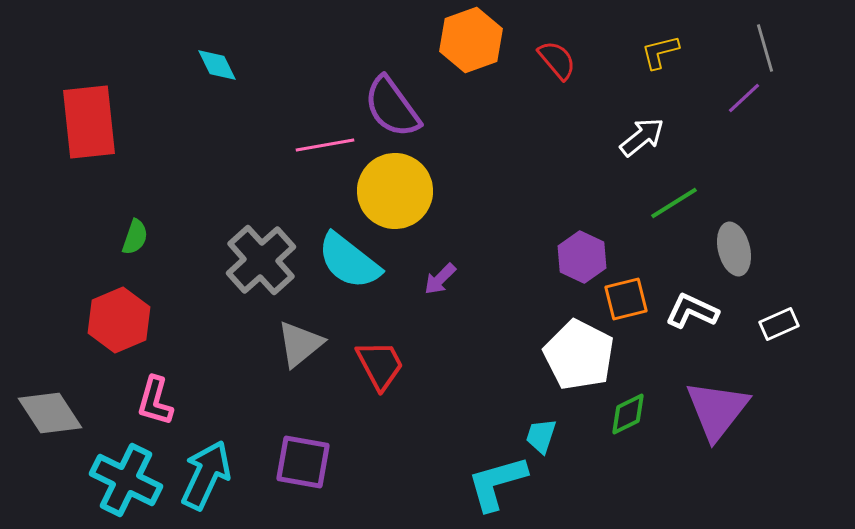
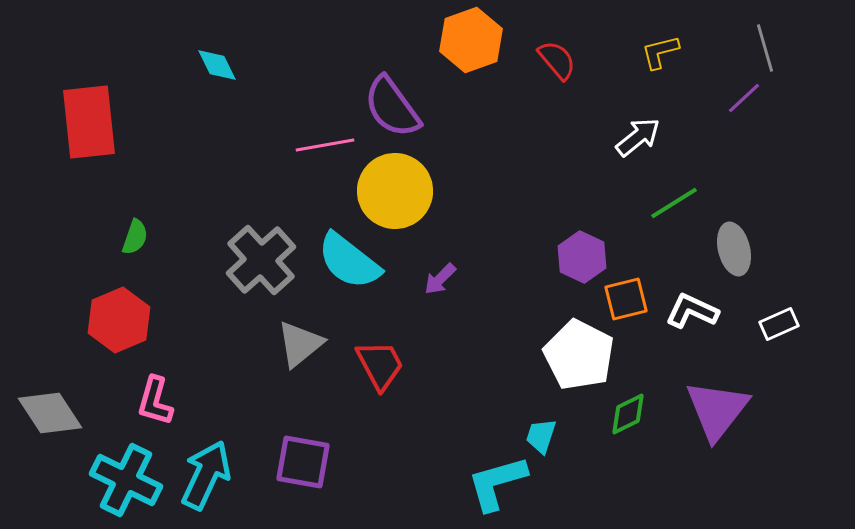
white arrow: moved 4 px left
